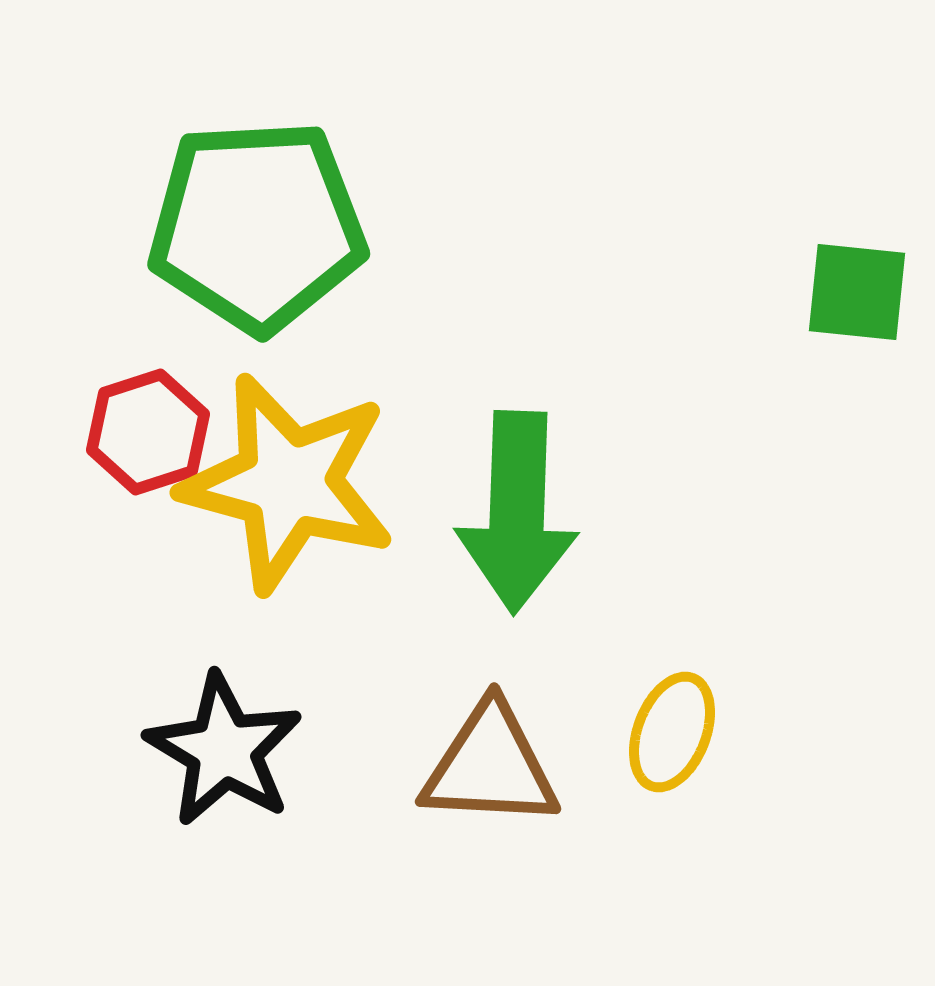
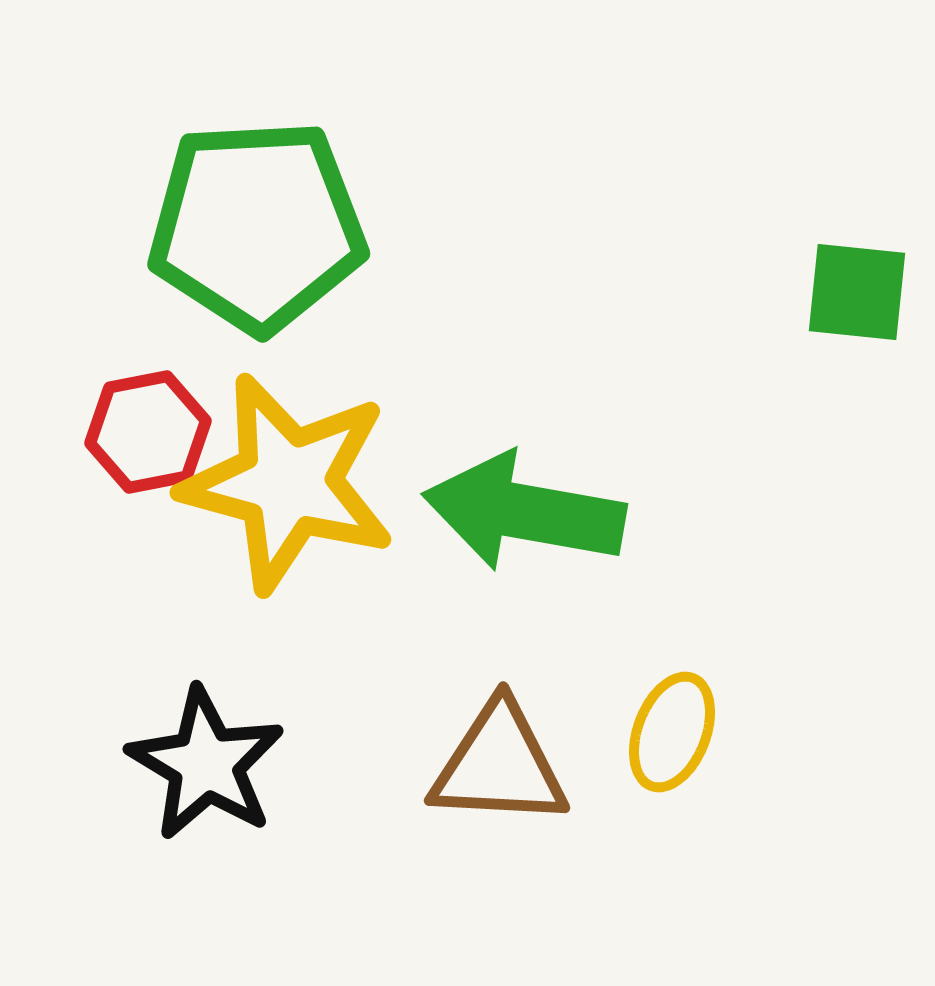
red hexagon: rotated 7 degrees clockwise
green arrow: moved 7 px right; rotated 98 degrees clockwise
black star: moved 18 px left, 14 px down
brown triangle: moved 9 px right, 1 px up
